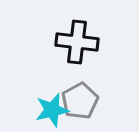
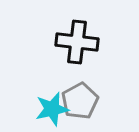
cyan star: moved 1 px up
